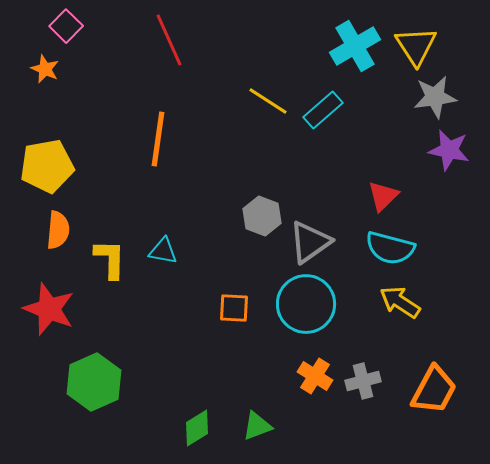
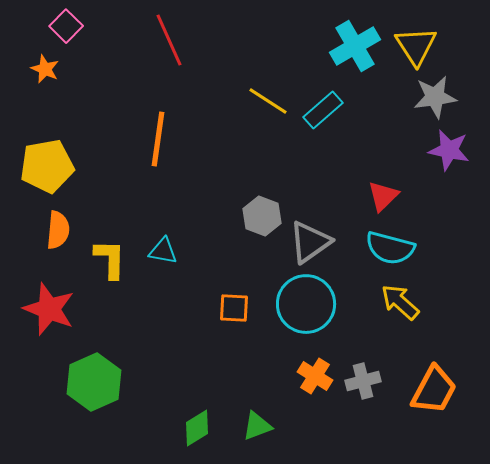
yellow arrow: rotated 9 degrees clockwise
